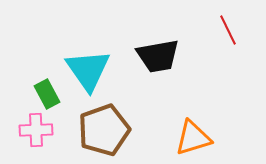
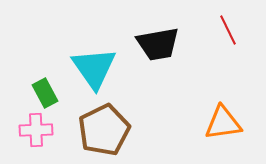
black trapezoid: moved 12 px up
cyan triangle: moved 6 px right, 2 px up
green rectangle: moved 2 px left, 1 px up
brown pentagon: rotated 6 degrees counterclockwise
orange triangle: moved 30 px right, 15 px up; rotated 9 degrees clockwise
